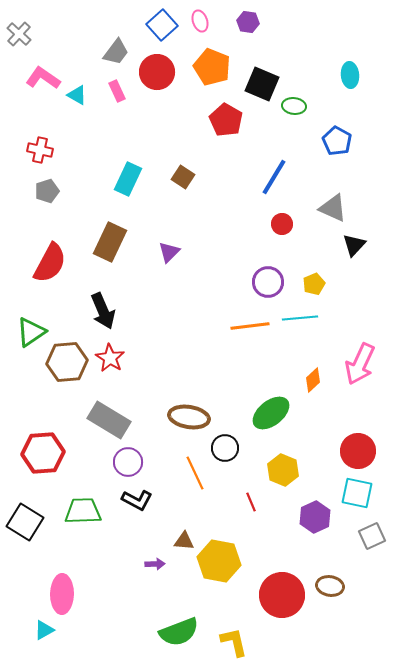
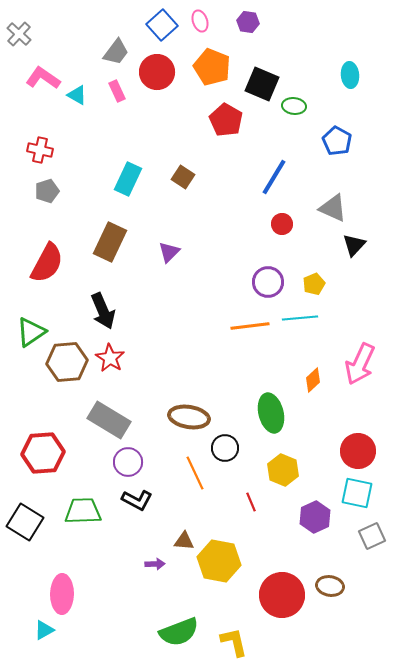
red semicircle at (50, 263): moved 3 px left
green ellipse at (271, 413): rotated 66 degrees counterclockwise
